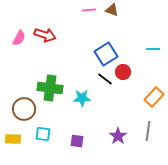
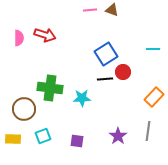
pink line: moved 1 px right
pink semicircle: rotated 28 degrees counterclockwise
black line: rotated 42 degrees counterclockwise
cyan square: moved 2 px down; rotated 28 degrees counterclockwise
